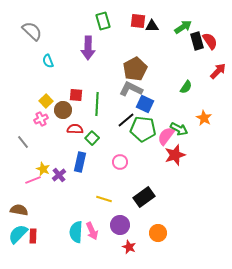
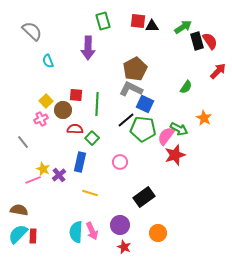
yellow line at (104, 199): moved 14 px left, 6 px up
red star at (129, 247): moved 5 px left
